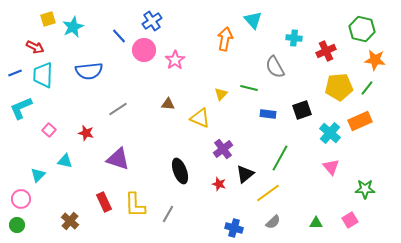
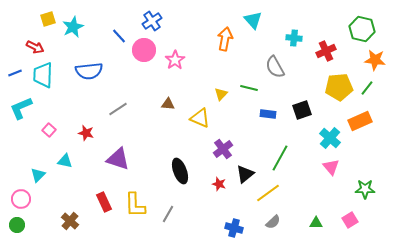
cyan cross at (330, 133): moved 5 px down
